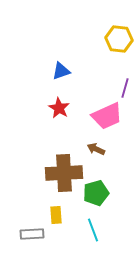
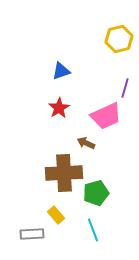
yellow hexagon: rotated 20 degrees counterclockwise
red star: rotated 10 degrees clockwise
pink trapezoid: moved 1 px left
brown arrow: moved 10 px left, 6 px up
yellow rectangle: rotated 36 degrees counterclockwise
